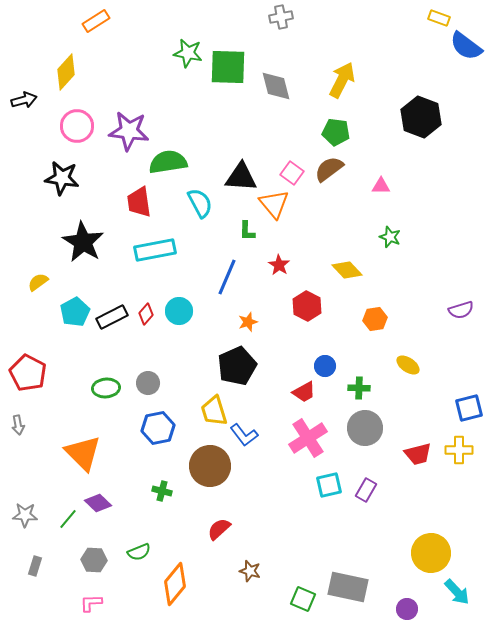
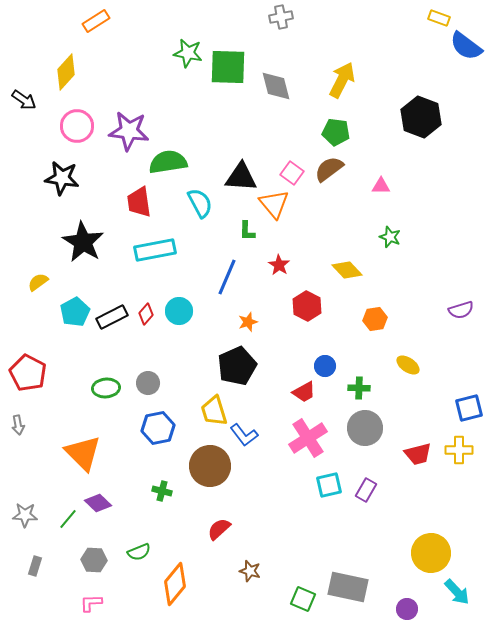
black arrow at (24, 100): rotated 50 degrees clockwise
